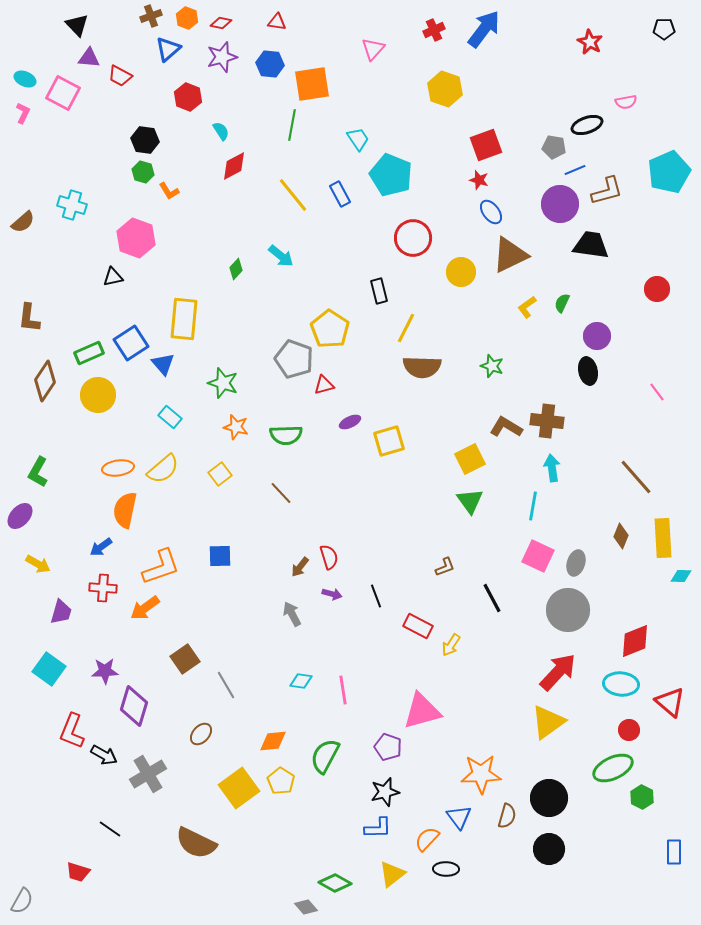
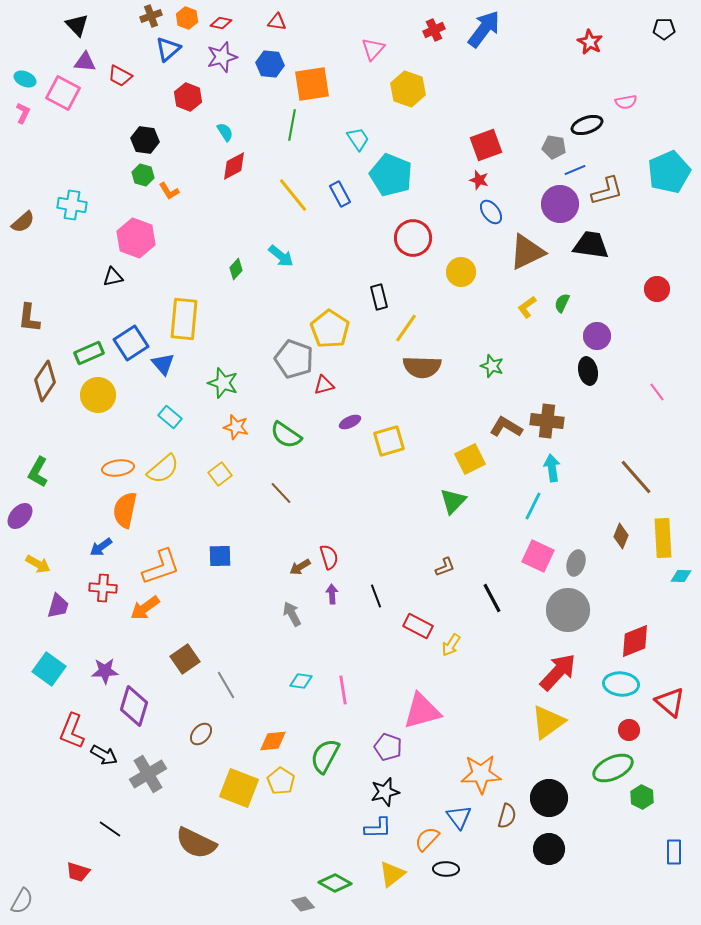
purple triangle at (89, 58): moved 4 px left, 4 px down
yellow hexagon at (445, 89): moved 37 px left
cyan semicircle at (221, 131): moved 4 px right, 1 px down
green hexagon at (143, 172): moved 3 px down
cyan cross at (72, 205): rotated 8 degrees counterclockwise
brown triangle at (510, 255): moved 17 px right, 3 px up
black rectangle at (379, 291): moved 6 px down
yellow line at (406, 328): rotated 8 degrees clockwise
green semicircle at (286, 435): rotated 36 degrees clockwise
green triangle at (470, 501): moved 17 px left; rotated 20 degrees clockwise
cyan line at (533, 506): rotated 16 degrees clockwise
brown arrow at (300, 567): rotated 20 degrees clockwise
purple arrow at (332, 594): rotated 108 degrees counterclockwise
purple trapezoid at (61, 612): moved 3 px left, 6 px up
yellow square at (239, 788): rotated 33 degrees counterclockwise
gray diamond at (306, 907): moved 3 px left, 3 px up
